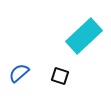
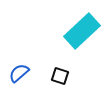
cyan rectangle: moved 2 px left, 5 px up
